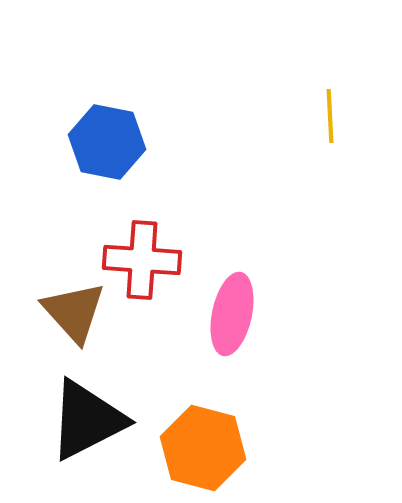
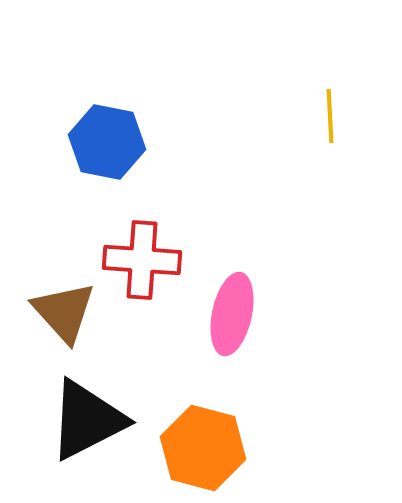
brown triangle: moved 10 px left
